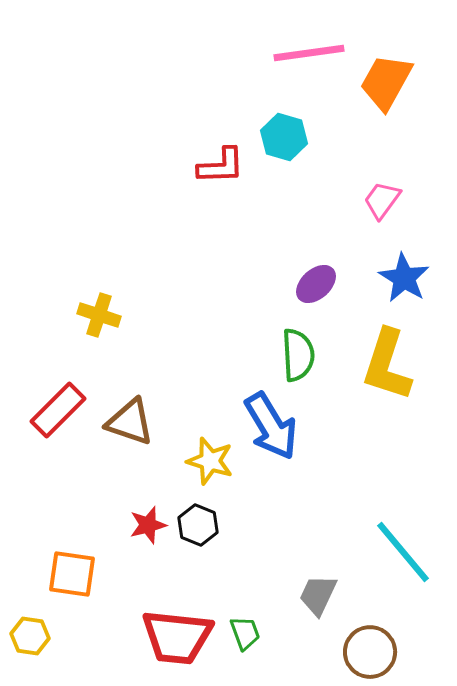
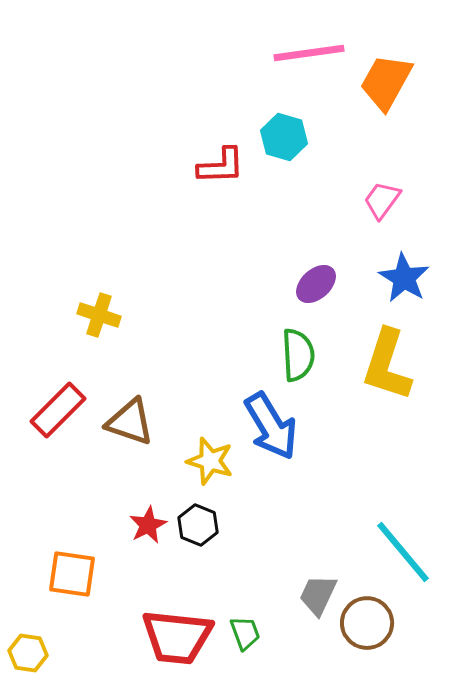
red star: rotated 12 degrees counterclockwise
yellow hexagon: moved 2 px left, 17 px down
brown circle: moved 3 px left, 29 px up
